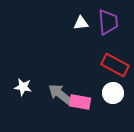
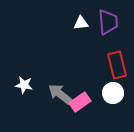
red rectangle: moved 2 px right; rotated 48 degrees clockwise
white star: moved 1 px right, 2 px up
pink rectangle: rotated 45 degrees counterclockwise
